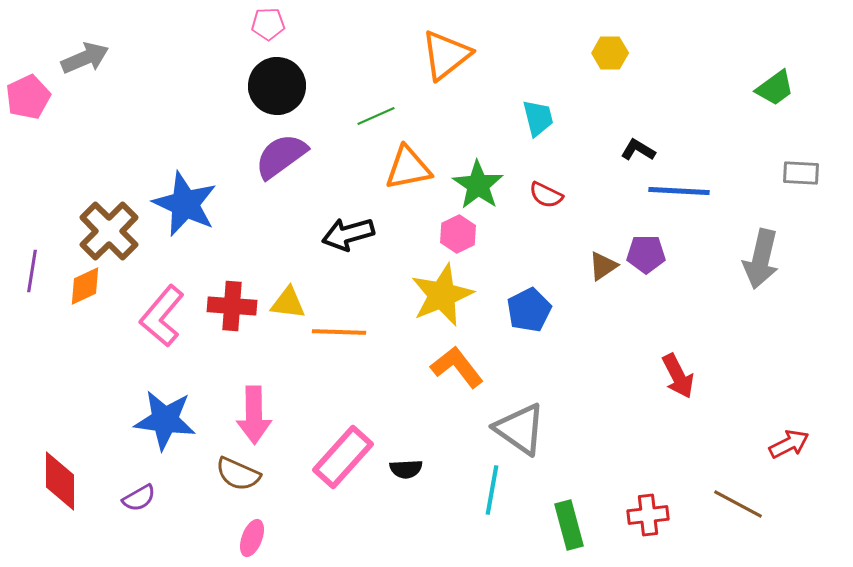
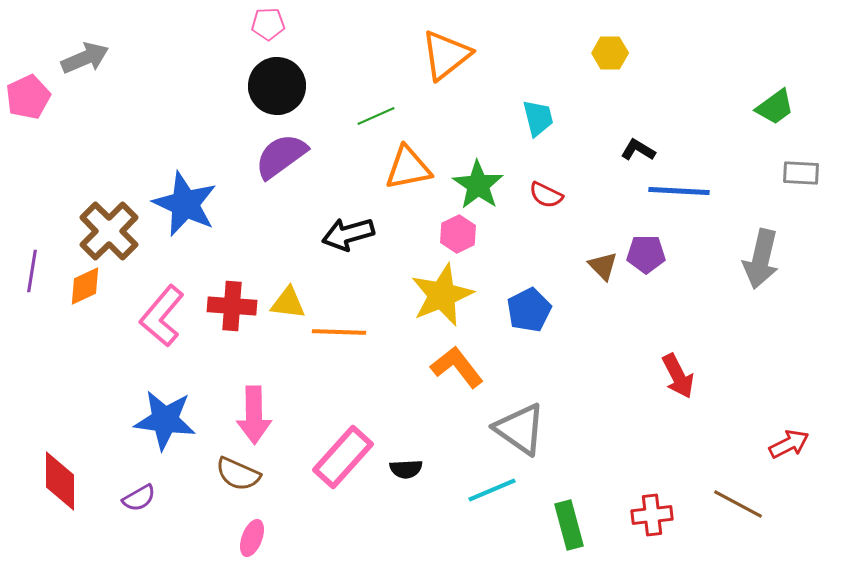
green trapezoid at (775, 88): moved 19 px down
brown triangle at (603, 266): rotated 40 degrees counterclockwise
cyan line at (492, 490): rotated 57 degrees clockwise
red cross at (648, 515): moved 4 px right
